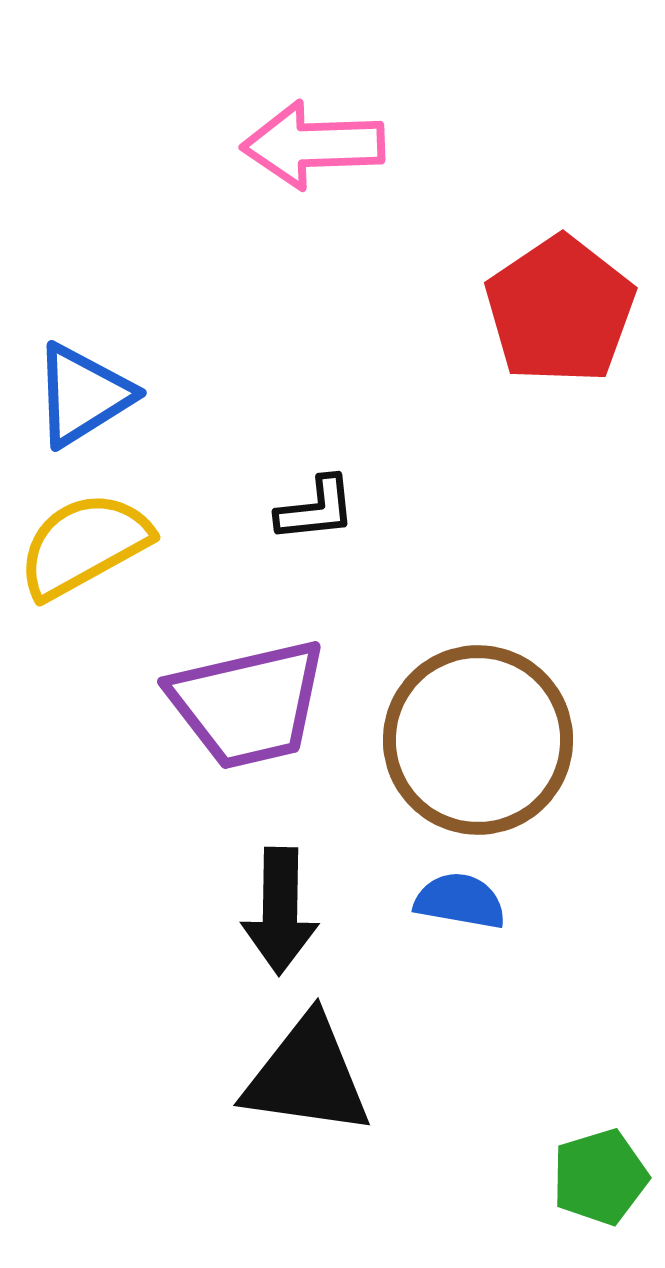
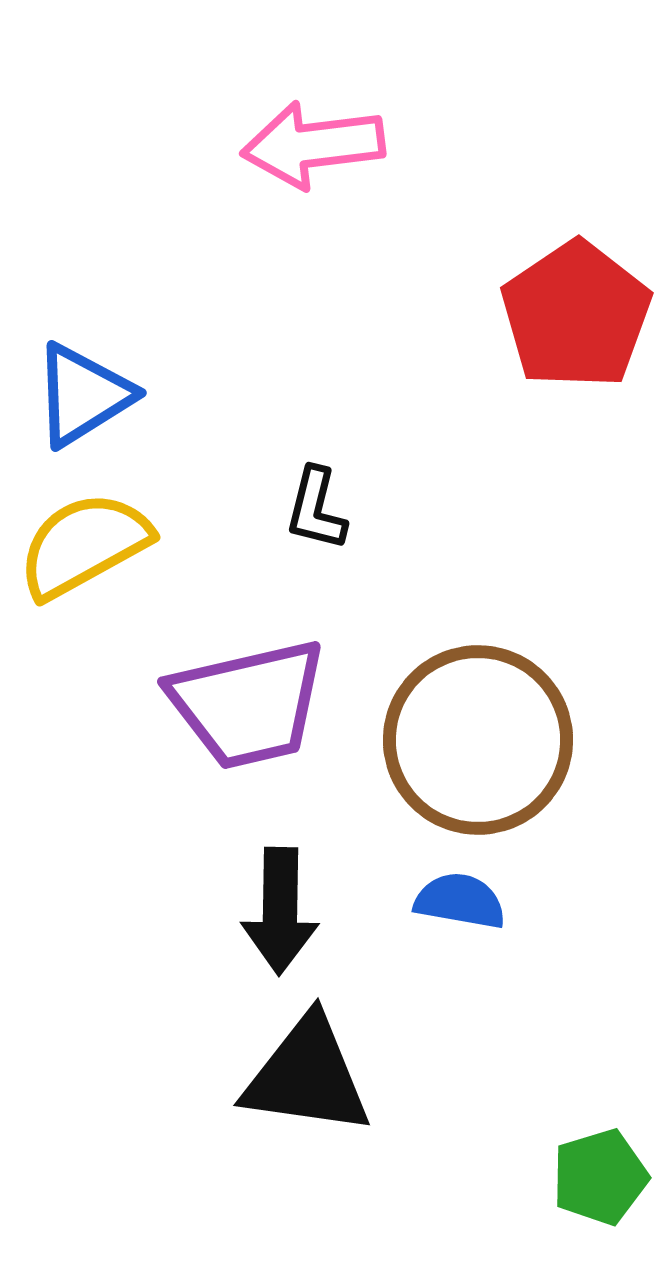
pink arrow: rotated 5 degrees counterclockwise
red pentagon: moved 16 px right, 5 px down
black L-shape: rotated 110 degrees clockwise
